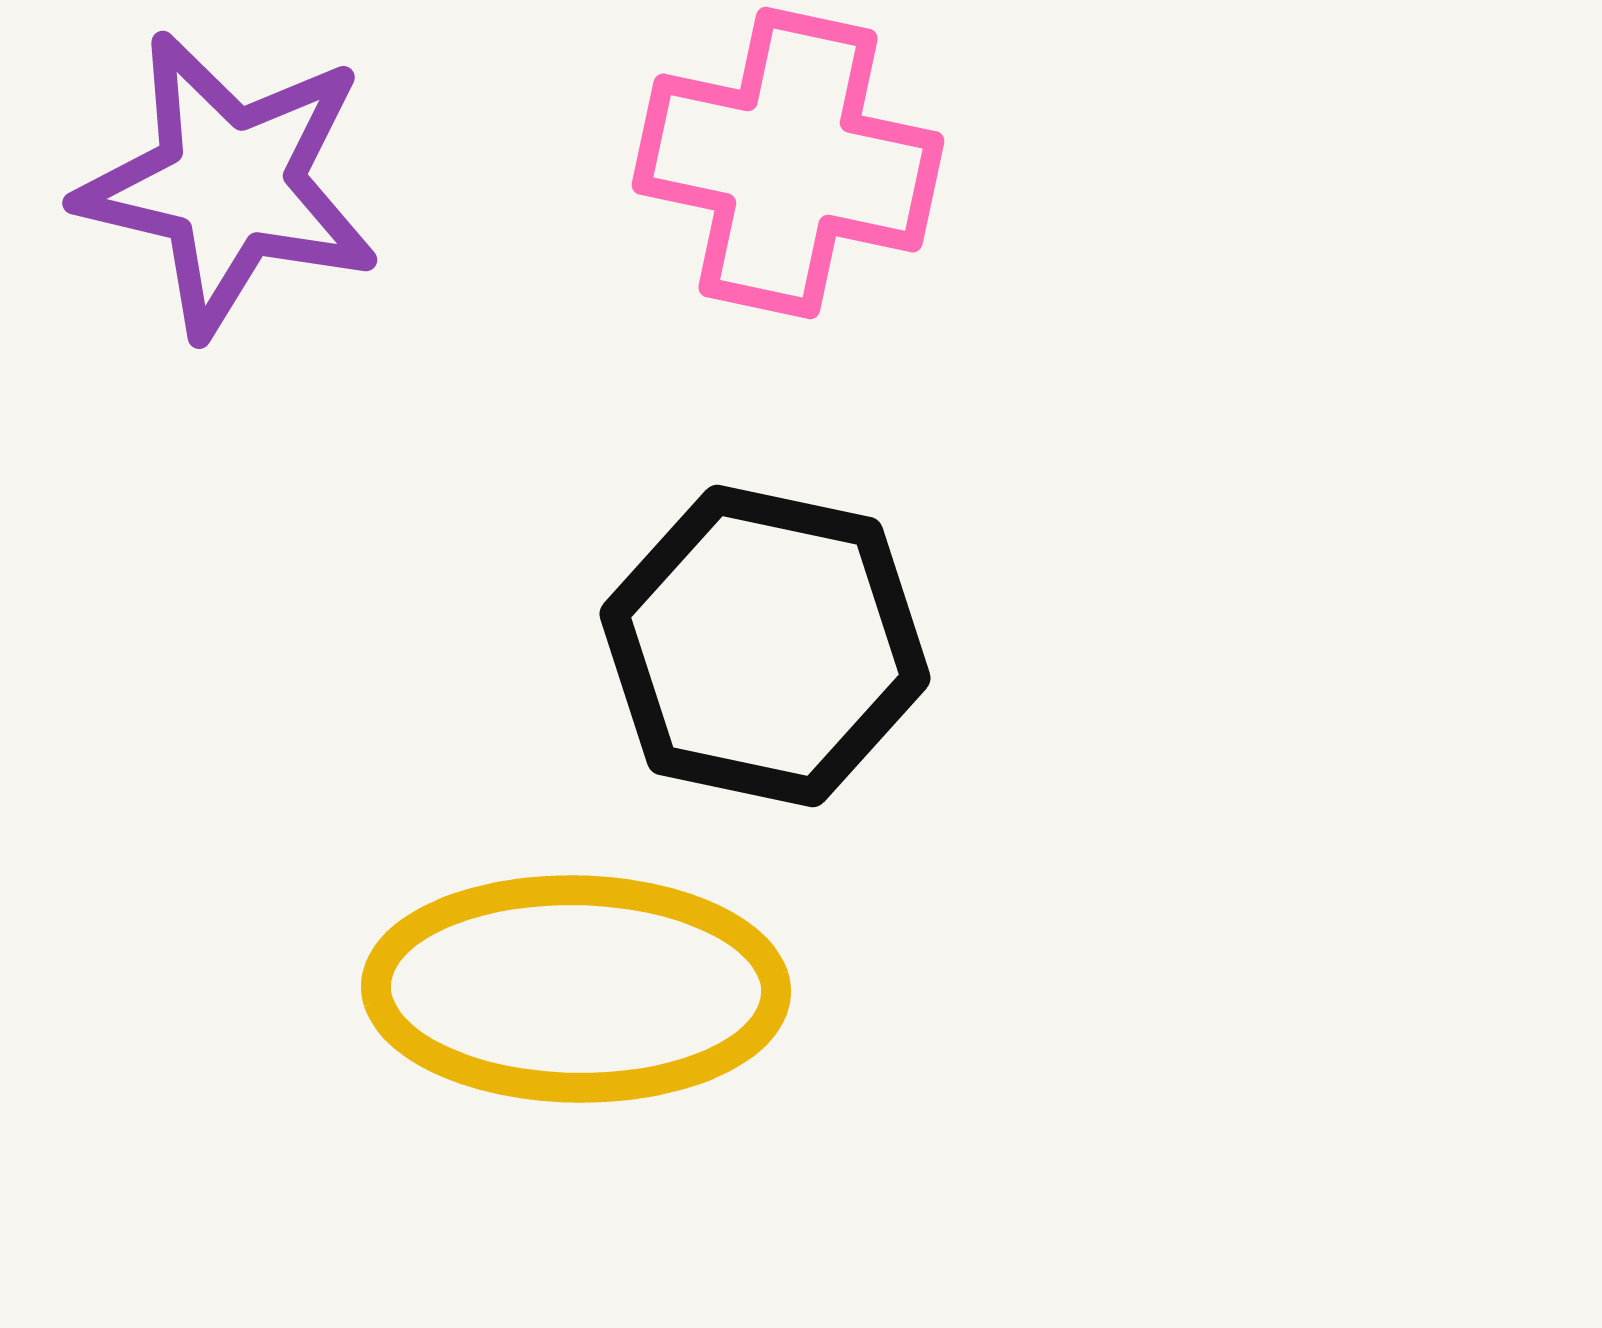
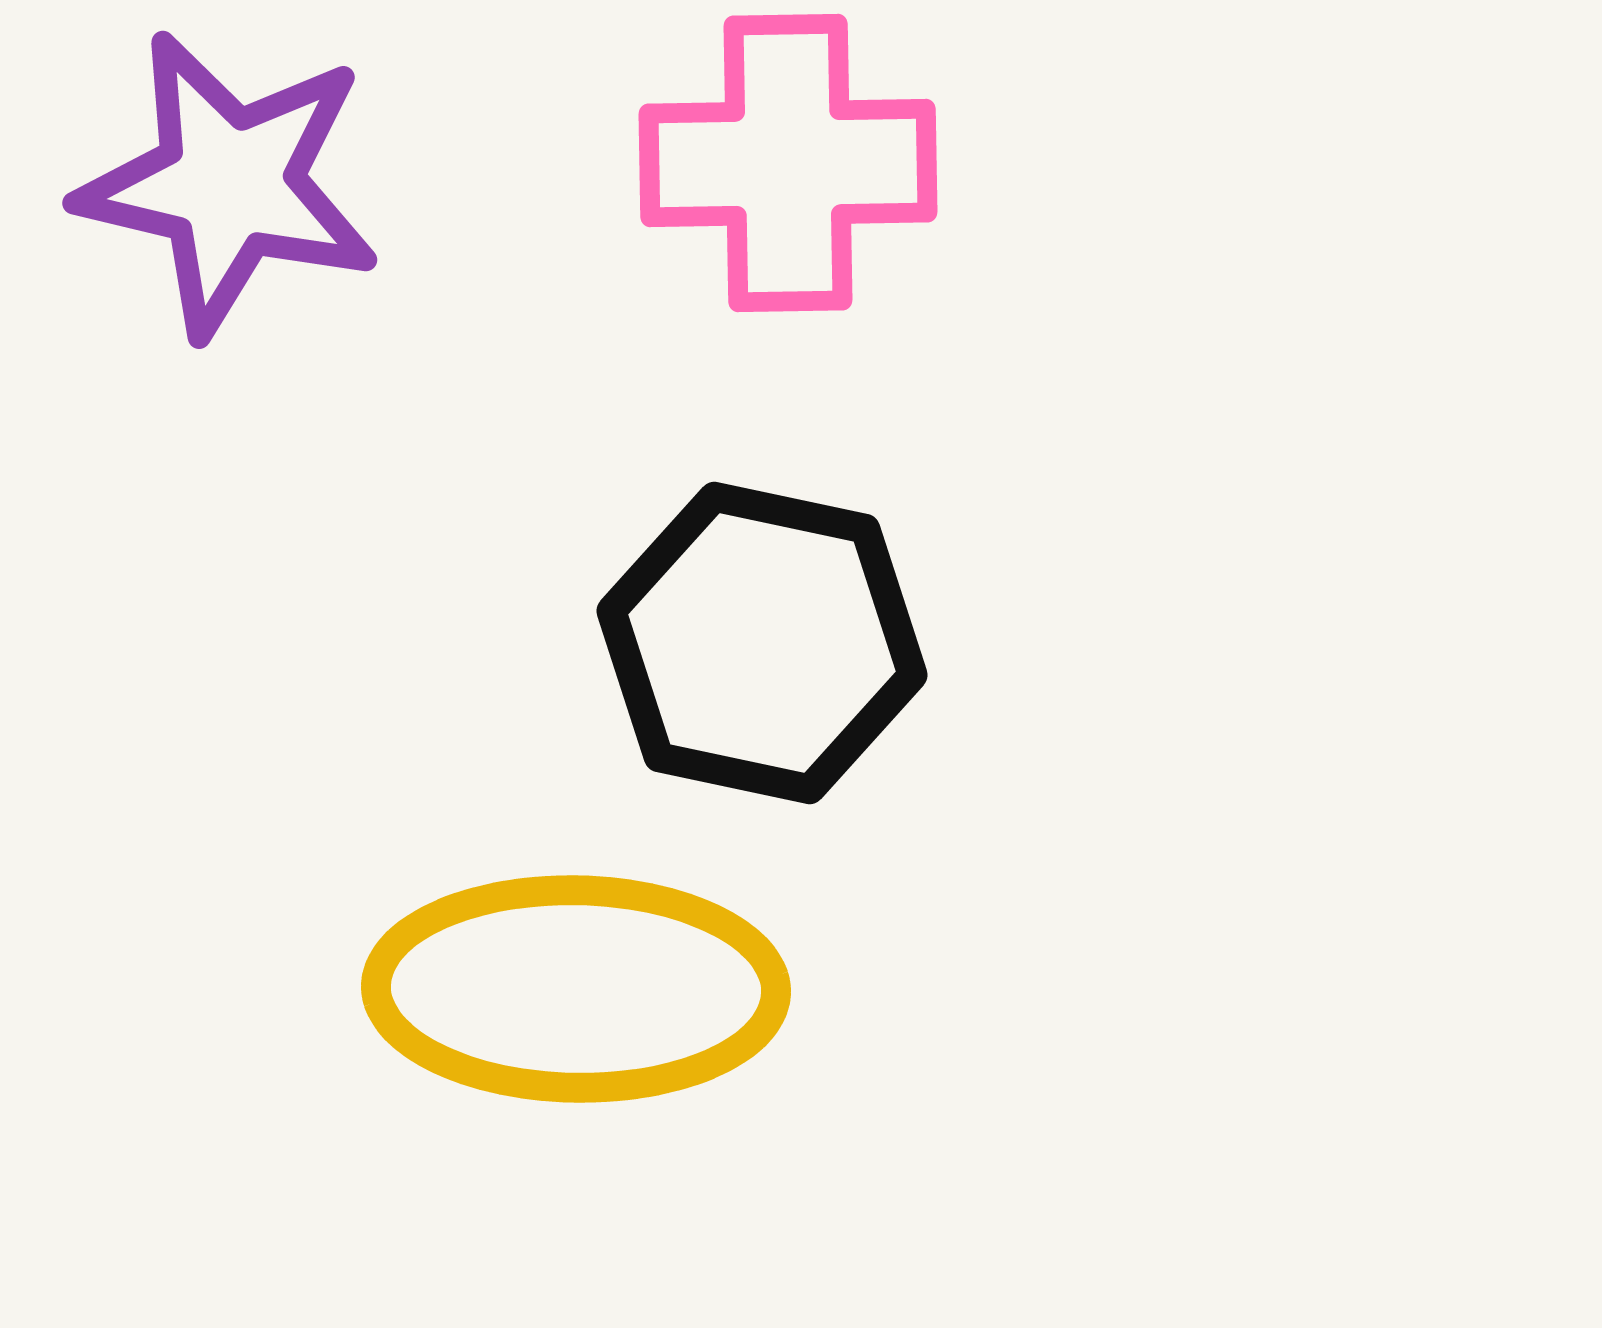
pink cross: rotated 13 degrees counterclockwise
black hexagon: moved 3 px left, 3 px up
